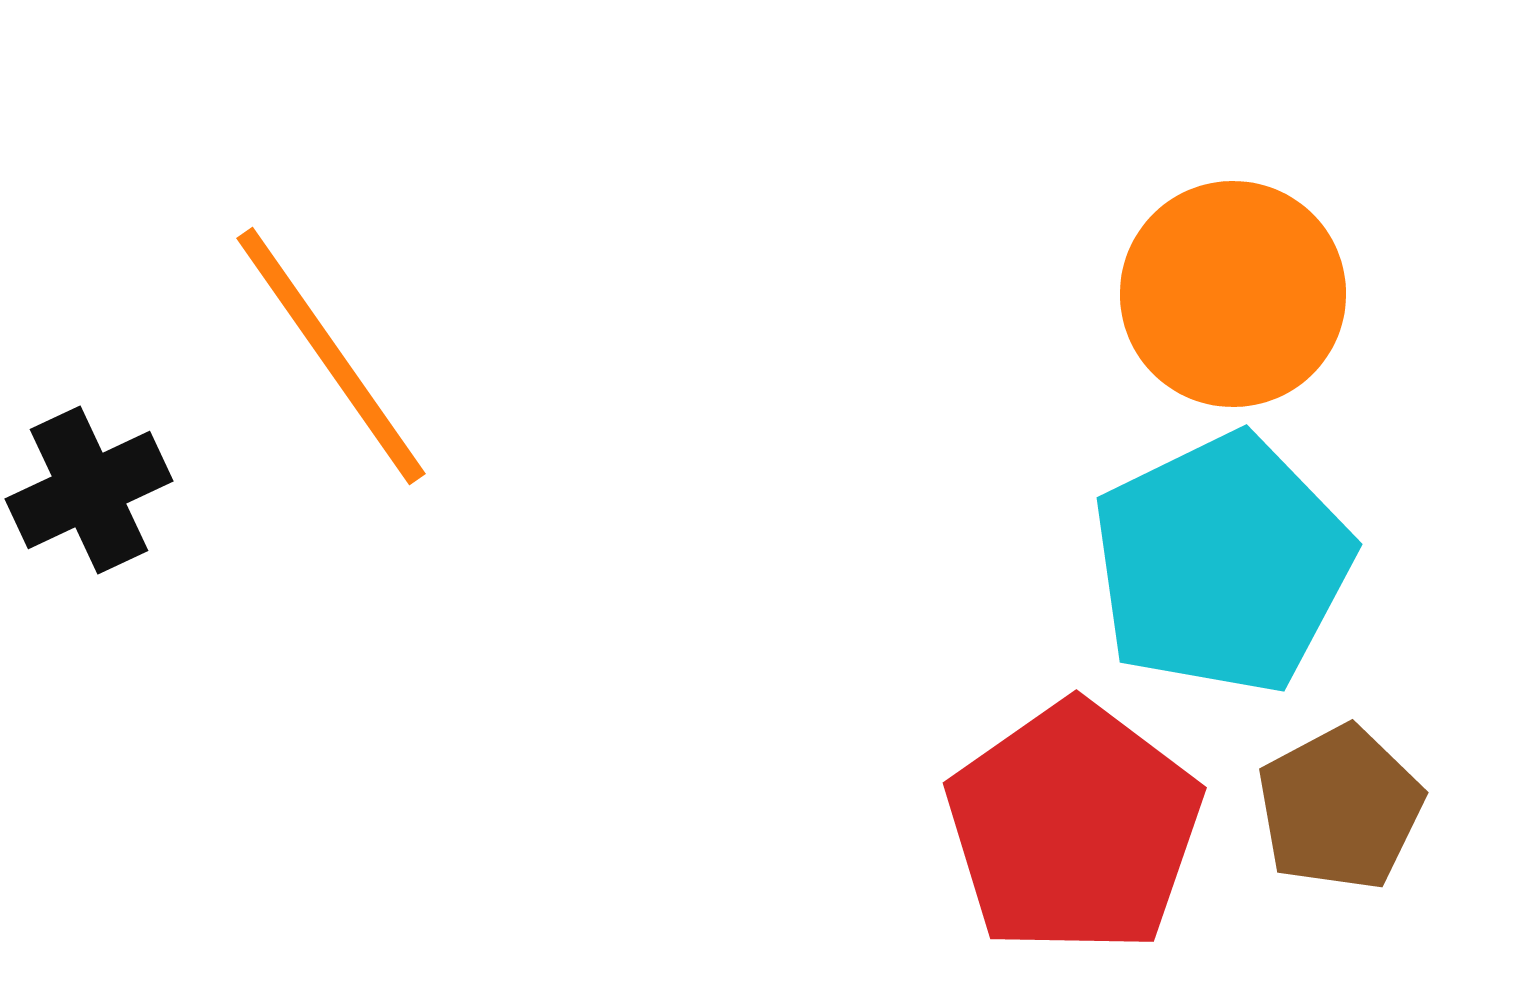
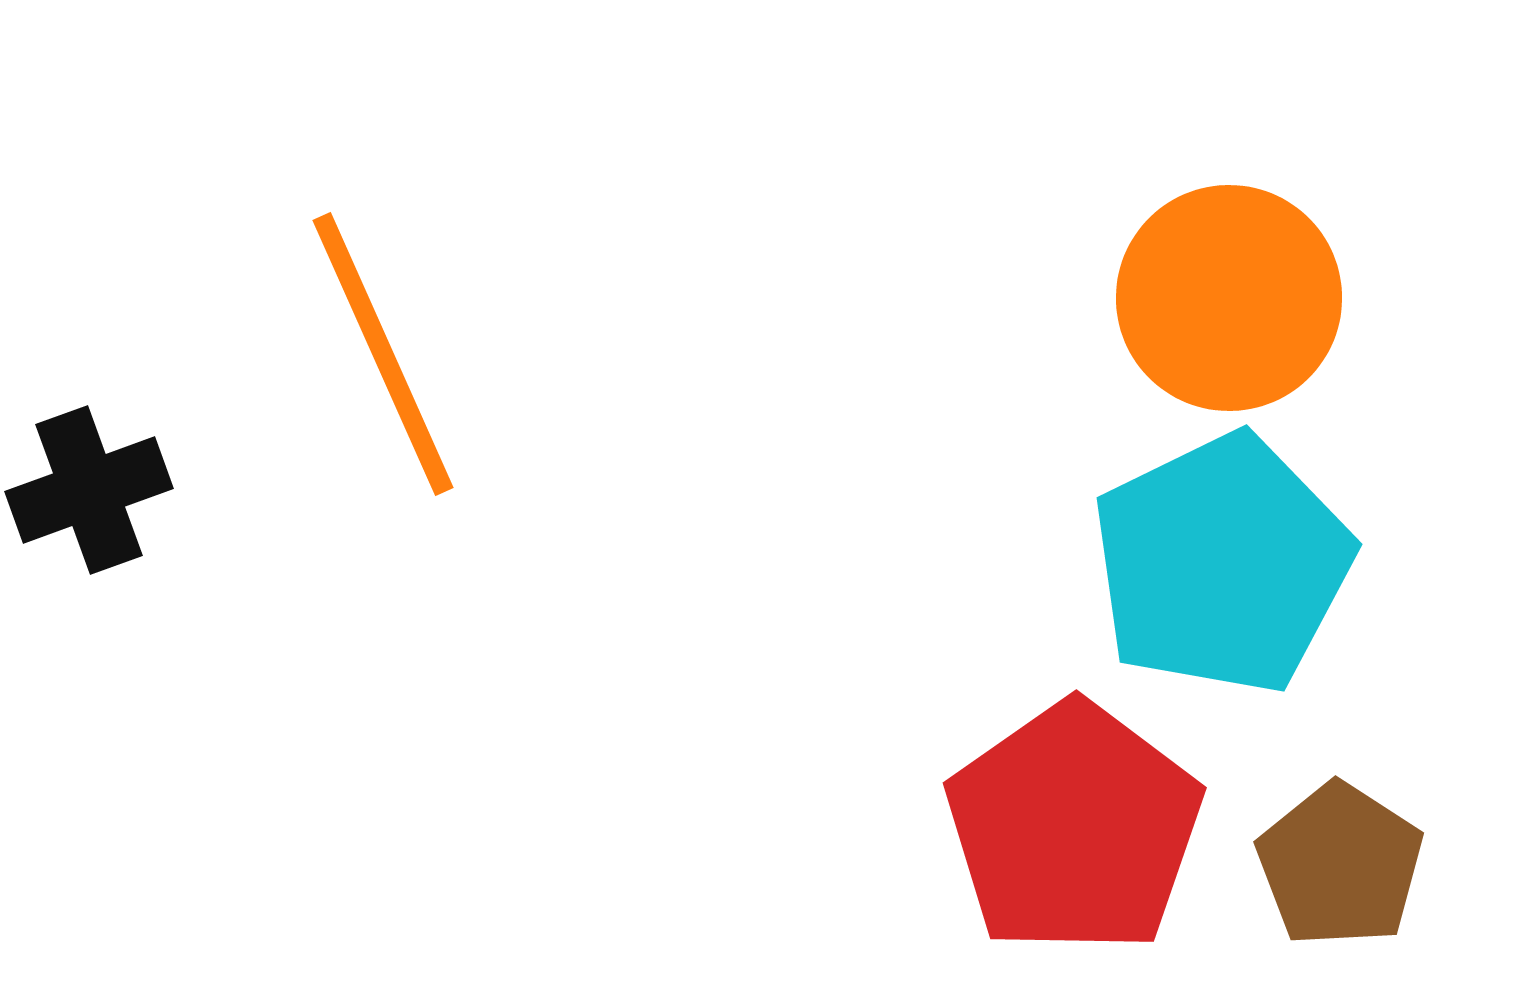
orange circle: moved 4 px left, 4 px down
orange line: moved 52 px right, 2 px up; rotated 11 degrees clockwise
black cross: rotated 5 degrees clockwise
brown pentagon: moved 57 px down; rotated 11 degrees counterclockwise
